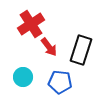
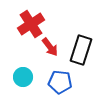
red arrow: moved 1 px right
